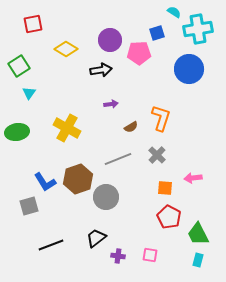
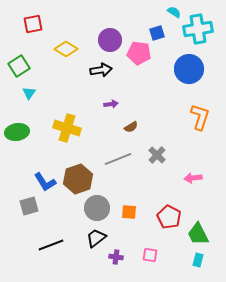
pink pentagon: rotated 10 degrees clockwise
orange L-shape: moved 39 px right, 1 px up
yellow cross: rotated 12 degrees counterclockwise
orange square: moved 36 px left, 24 px down
gray circle: moved 9 px left, 11 px down
purple cross: moved 2 px left, 1 px down
